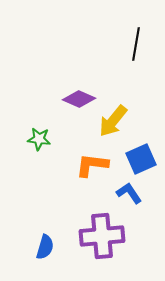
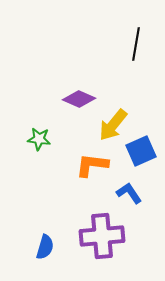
yellow arrow: moved 4 px down
blue square: moved 8 px up
